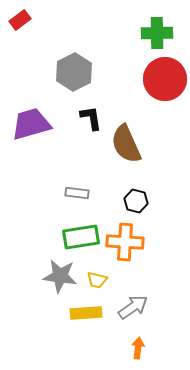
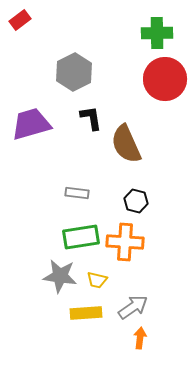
orange arrow: moved 2 px right, 10 px up
